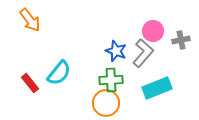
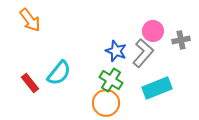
green cross: rotated 35 degrees clockwise
